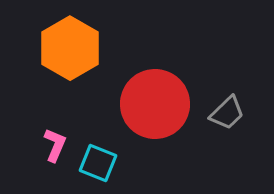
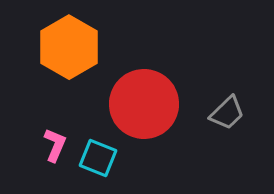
orange hexagon: moved 1 px left, 1 px up
red circle: moved 11 px left
cyan square: moved 5 px up
